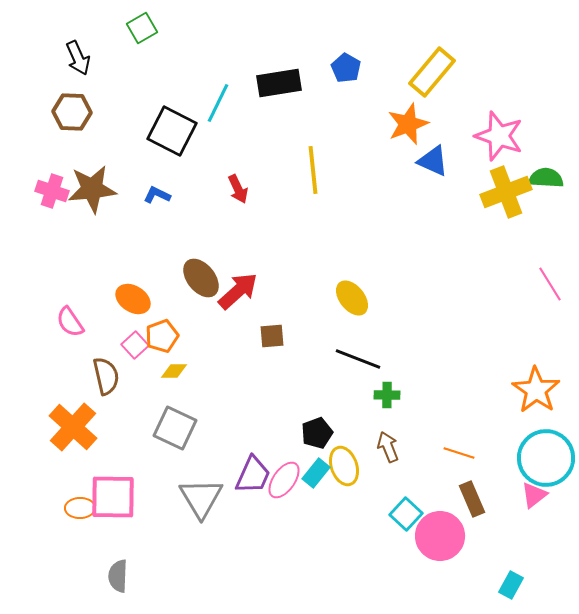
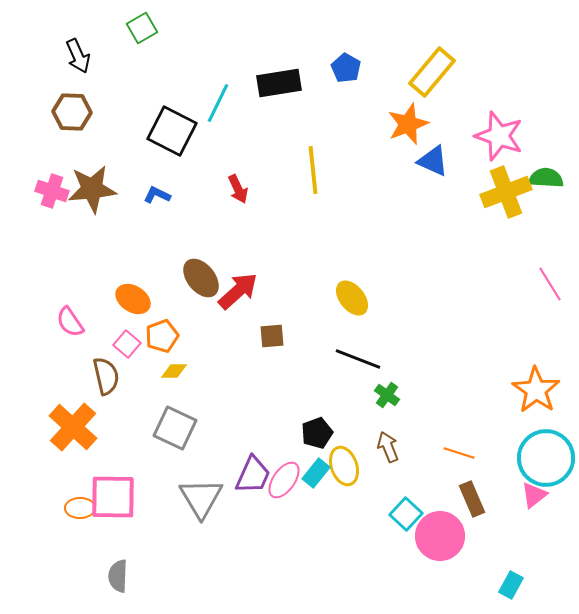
black arrow at (78, 58): moved 2 px up
pink square at (135, 345): moved 8 px left, 1 px up; rotated 8 degrees counterclockwise
green cross at (387, 395): rotated 35 degrees clockwise
